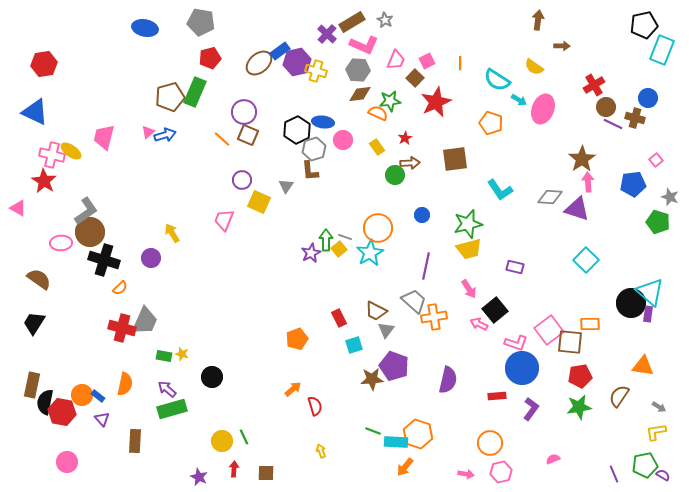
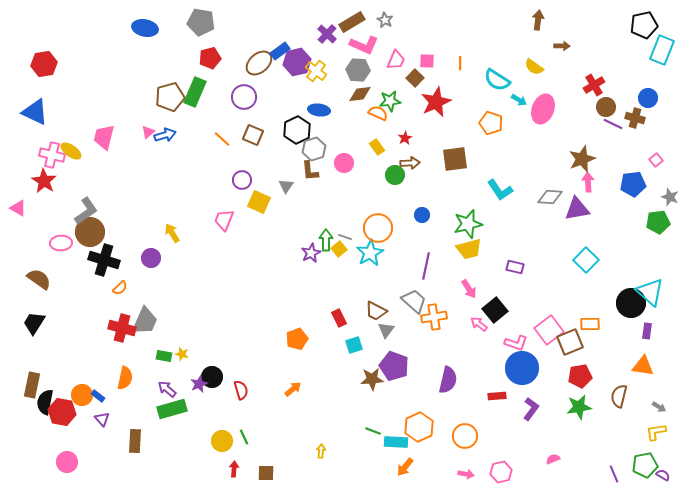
pink square at (427, 61): rotated 28 degrees clockwise
yellow cross at (316, 71): rotated 20 degrees clockwise
purple circle at (244, 112): moved 15 px up
blue ellipse at (323, 122): moved 4 px left, 12 px up
brown square at (248, 135): moved 5 px right
pink circle at (343, 140): moved 1 px right, 23 px down
brown star at (582, 159): rotated 12 degrees clockwise
purple triangle at (577, 209): rotated 28 degrees counterclockwise
green pentagon at (658, 222): rotated 25 degrees counterclockwise
purple rectangle at (648, 314): moved 1 px left, 17 px down
pink arrow at (479, 324): rotated 12 degrees clockwise
brown square at (570, 342): rotated 28 degrees counterclockwise
orange semicircle at (125, 384): moved 6 px up
brown semicircle at (619, 396): rotated 20 degrees counterclockwise
red semicircle at (315, 406): moved 74 px left, 16 px up
orange hexagon at (418, 434): moved 1 px right, 7 px up; rotated 16 degrees clockwise
orange circle at (490, 443): moved 25 px left, 7 px up
yellow arrow at (321, 451): rotated 24 degrees clockwise
purple star at (199, 477): moved 93 px up; rotated 24 degrees clockwise
